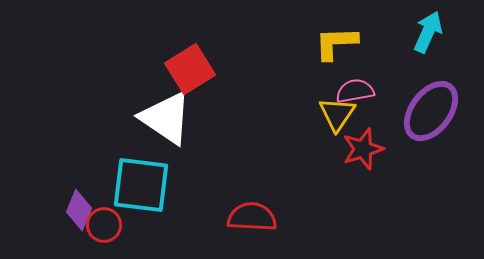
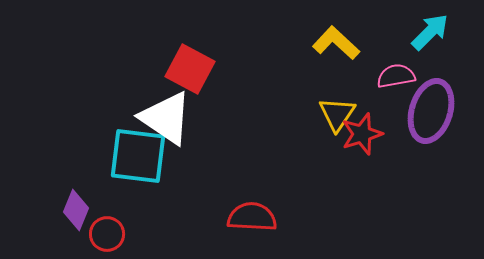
cyan arrow: moved 2 px right; rotated 21 degrees clockwise
yellow L-shape: rotated 45 degrees clockwise
red square: rotated 30 degrees counterclockwise
pink semicircle: moved 41 px right, 15 px up
purple ellipse: rotated 20 degrees counterclockwise
red star: moved 1 px left, 15 px up
cyan square: moved 3 px left, 29 px up
purple diamond: moved 3 px left
red circle: moved 3 px right, 9 px down
